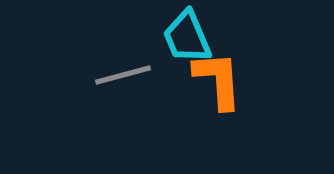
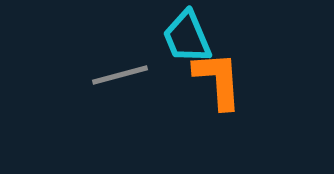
gray line: moved 3 px left
